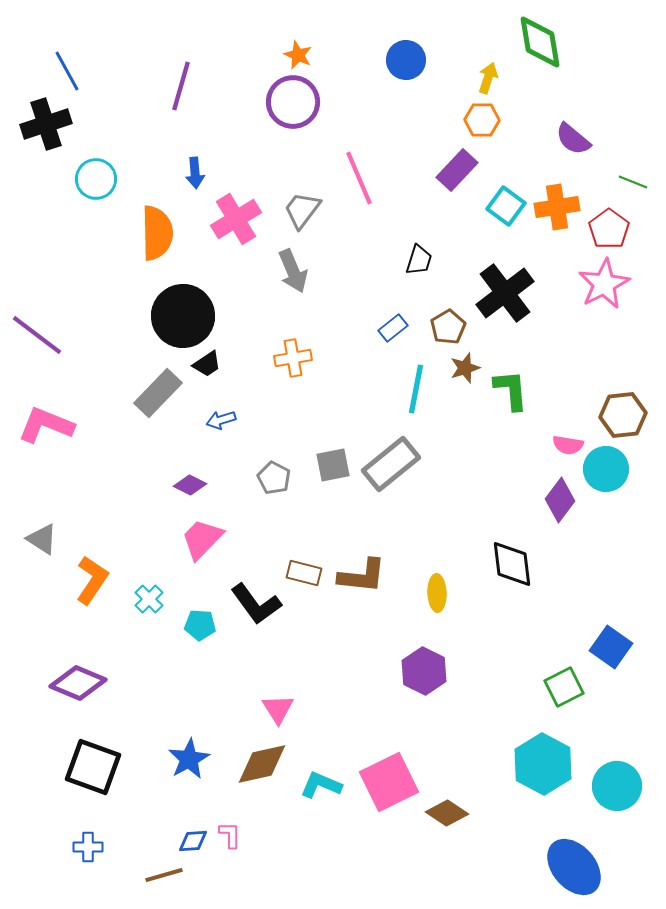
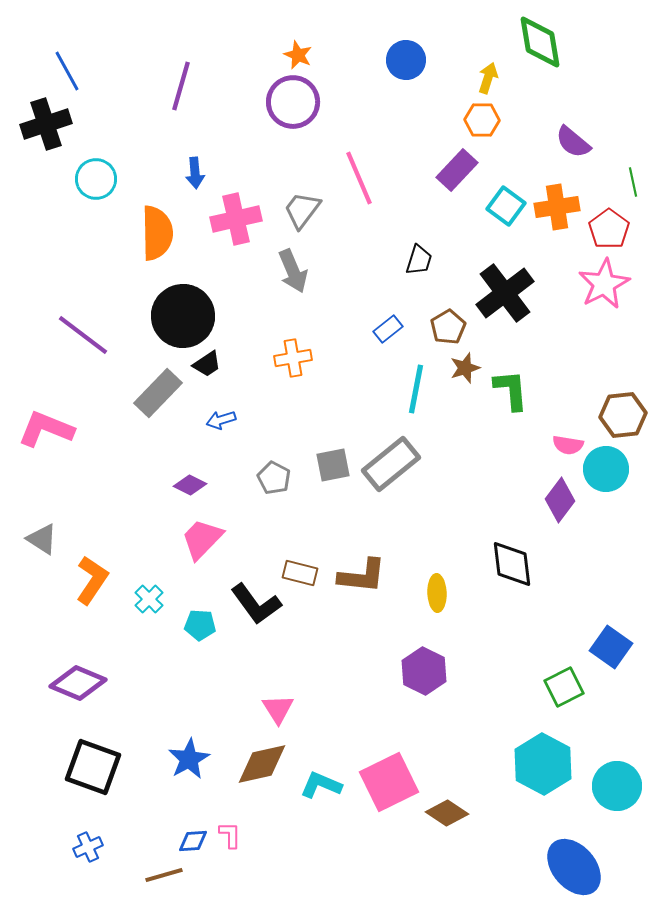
purple semicircle at (573, 139): moved 3 px down
green line at (633, 182): rotated 56 degrees clockwise
pink cross at (236, 219): rotated 18 degrees clockwise
blue rectangle at (393, 328): moved 5 px left, 1 px down
purple line at (37, 335): moved 46 px right
pink L-shape at (46, 425): moved 4 px down
brown rectangle at (304, 573): moved 4 px left
blue cross at (88, 847): rotated 24 degrees counterclockwise
